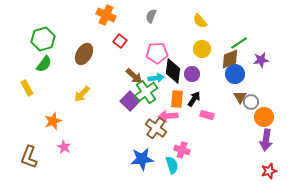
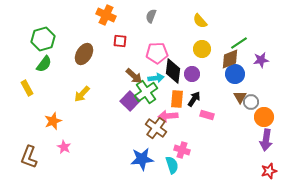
red square: rotated 32 degrees counterclockwise
